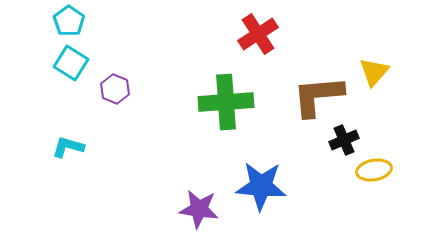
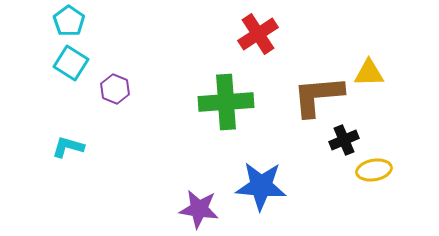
yellow triangle: moved 5 px left, 1 px down; rotated 48 degrees clockwise
